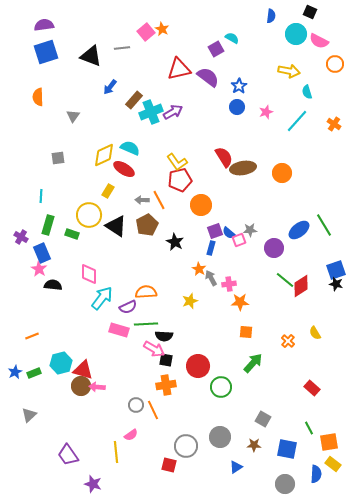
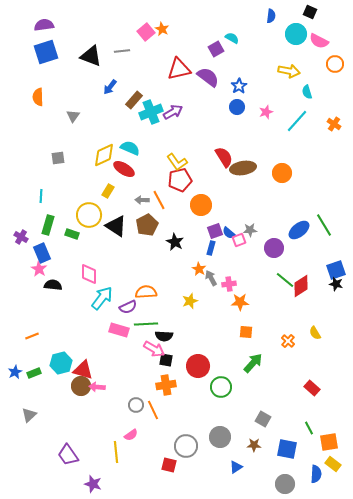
gray line at (122, 48): moved 3 px down
